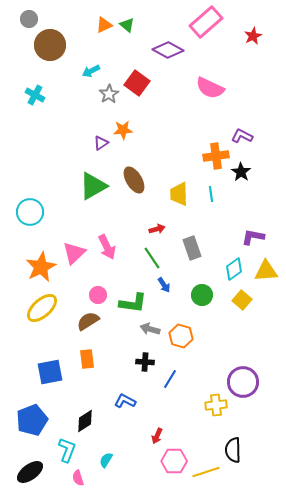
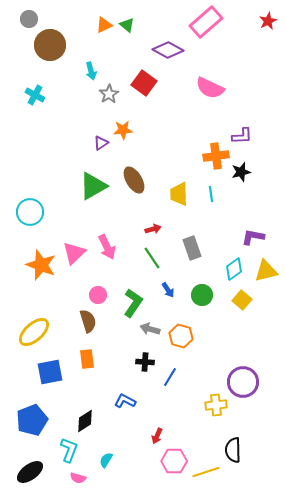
red star at (253, 36): moved 15 px right, 15 px up
cyan arrow at (91, 71): rotated 78 degrees counterclockwise
red square at (137, 83): moved 7 px right
purple L-shape at (242, 136): rotated 150 degrees clockwise
black star at (241, 172): rotated 24 degrees clockwise
red arrow at (157, 229): moved 4 px left
orange star at (41, 267): moved 2 px up; rotated 24 degrees counterclockwise
yellow triangle at (266, 271): rotated 10 degrees counterclockwise
blue arrow at (164, 285): moved 4 px right, 5 px down
green L-shape at (133, 303): rotated 64 degrees counterclockwise
yellow ellipse at (42, 308): moved 8 px left, 24 px down
brown semicircle at (88, 321): rotated 105 degrees clockwise
blue line at (170, 379): moved 2 px up
cyan L-shape at (67, 450): moved 2 px right
pink semicircle at (78, 478): rotated 56 degrees counterclockwise
